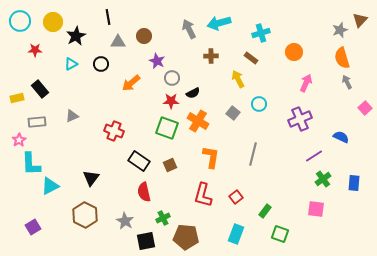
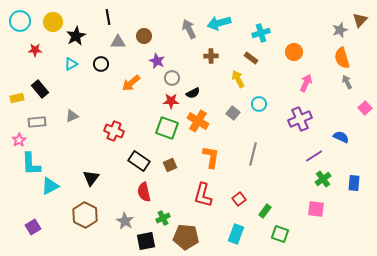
red square at (236, 197): moved 3 px right, 2 px down
